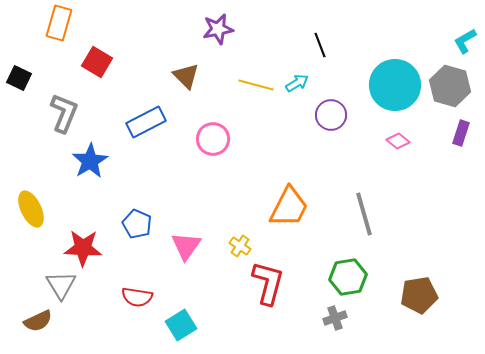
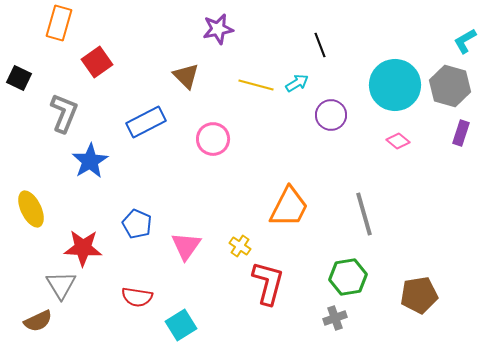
red square: rotated 24 degrees clockwise
